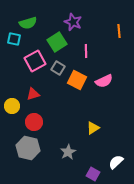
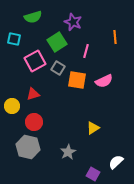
green semicircle: moved 5 px right, 6 px up
orange line: moved 4 px left, 6 px down
pink line: rotated 16 degrees clockwise
orange square: rotated 18 degrees counterclockwise
gray hexagon: moved 1 px up
